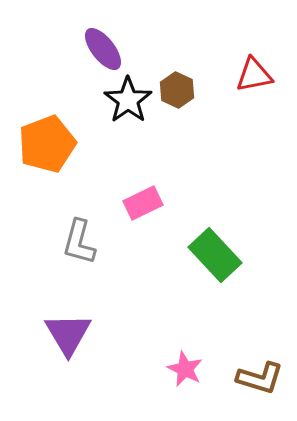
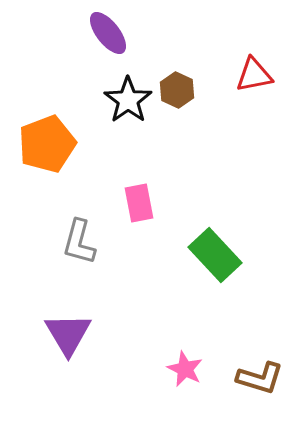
purple ellipse: moved 5 px right, 16 px up
pink rectangle: moved 4 px left; rotated 75 degrees counterclockwise
